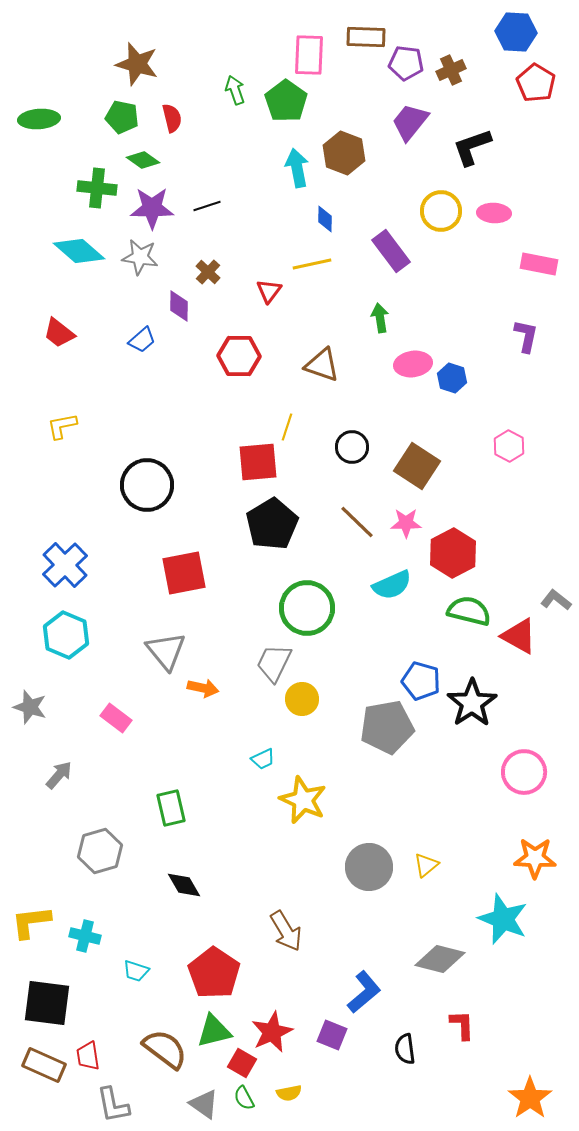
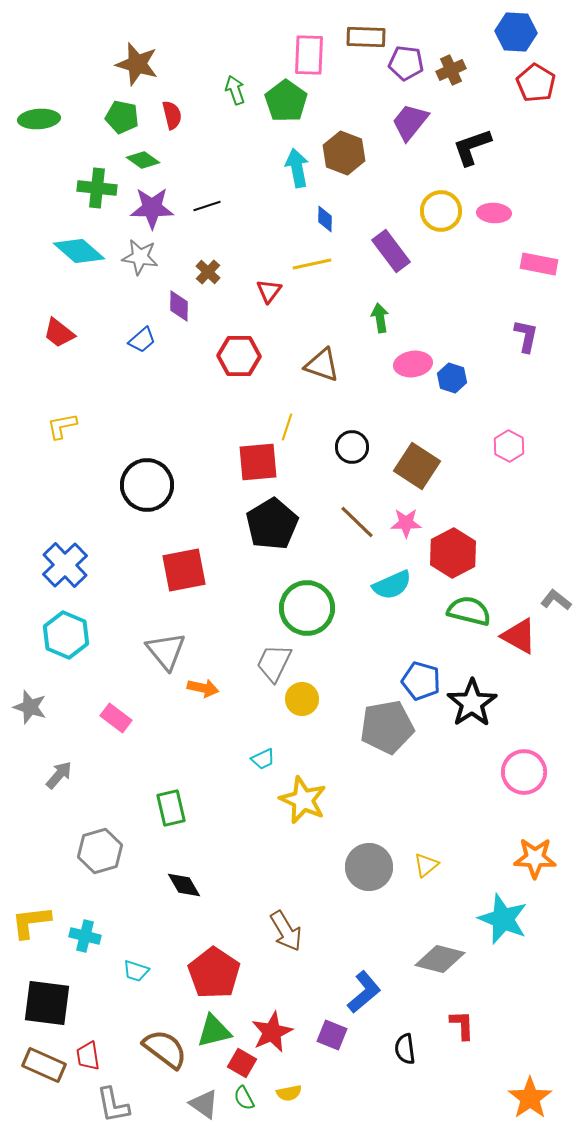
red semicircle at (172, 118): moved 3 px up
red square at (184, 573): moved 3 px up
